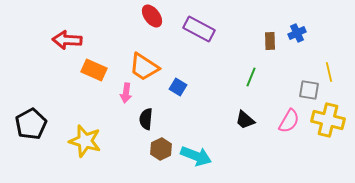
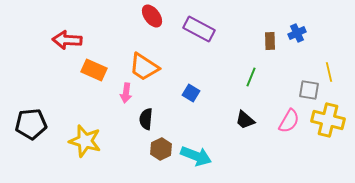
blue square: moved 13 px right, 6 px down
black pentagon: rotated 24 degrees clockwise
